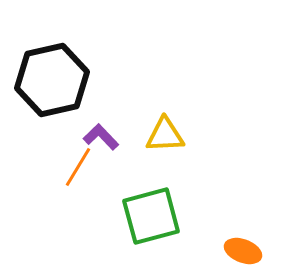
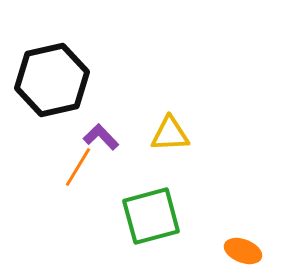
yellow triangle: moved 5 px right, 1 px up
